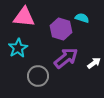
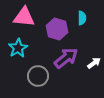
cyan semicircle: rotated 72 degrees clockwise
purple hexagon: moved 4 px left
